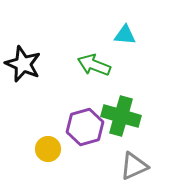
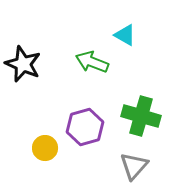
cyan triangle: rotated 25 degrees clockwise
green arrow: moved 2 px left, 3 px up
green cross: moved 20 px right
yellow circle: moved 3 px left, 1 px up
gray triangle: rotated 24 degrees counterclockwise
